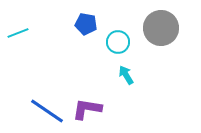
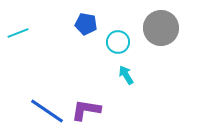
purple L-shape: moved 1 px left, 1 px down
